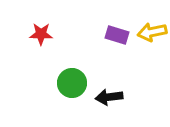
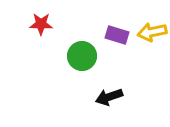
red star: moved 10 px up
green circle: moved 10 px right, 27 px up
black arrow: rotated 12 degrees counterclockwise
